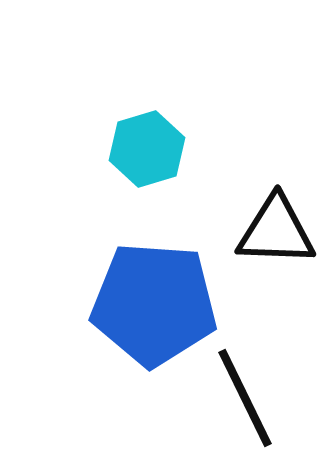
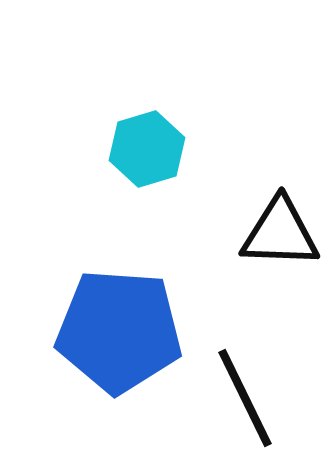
black triangle: moved 4 px right, 2 px down
blue pentagon: moved 35 px left, 27 px down
